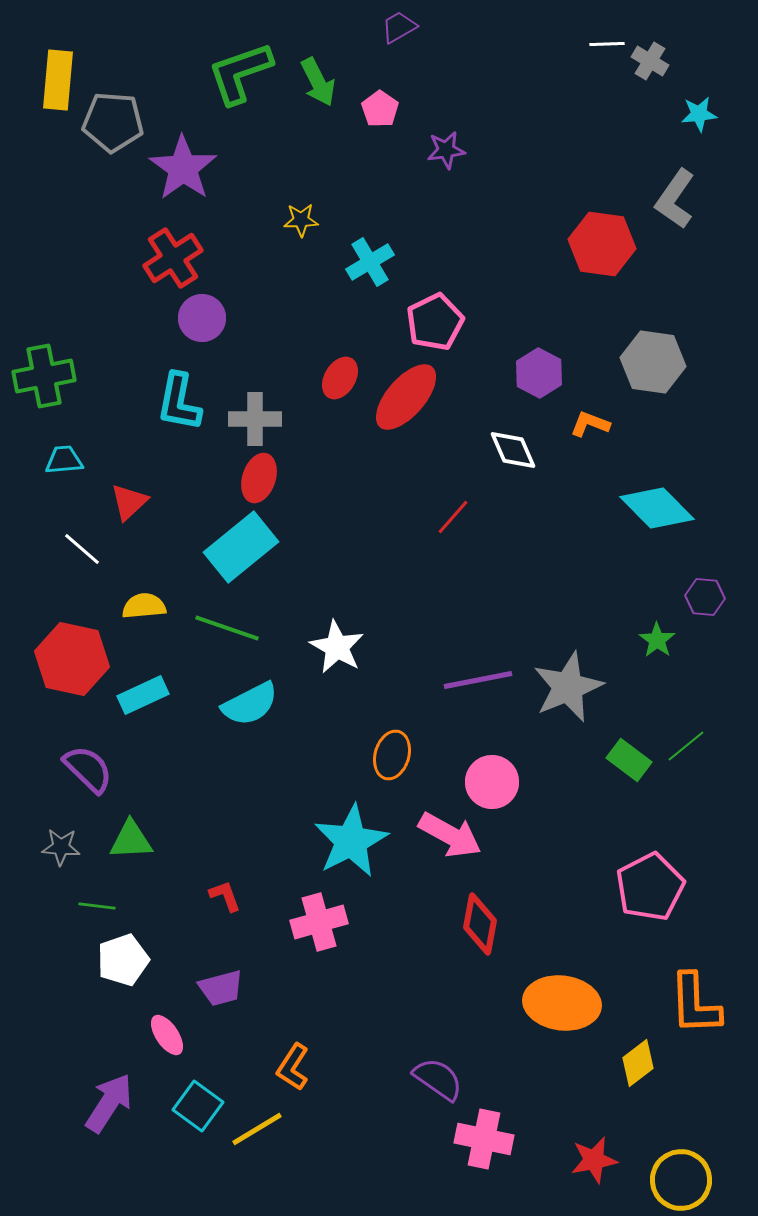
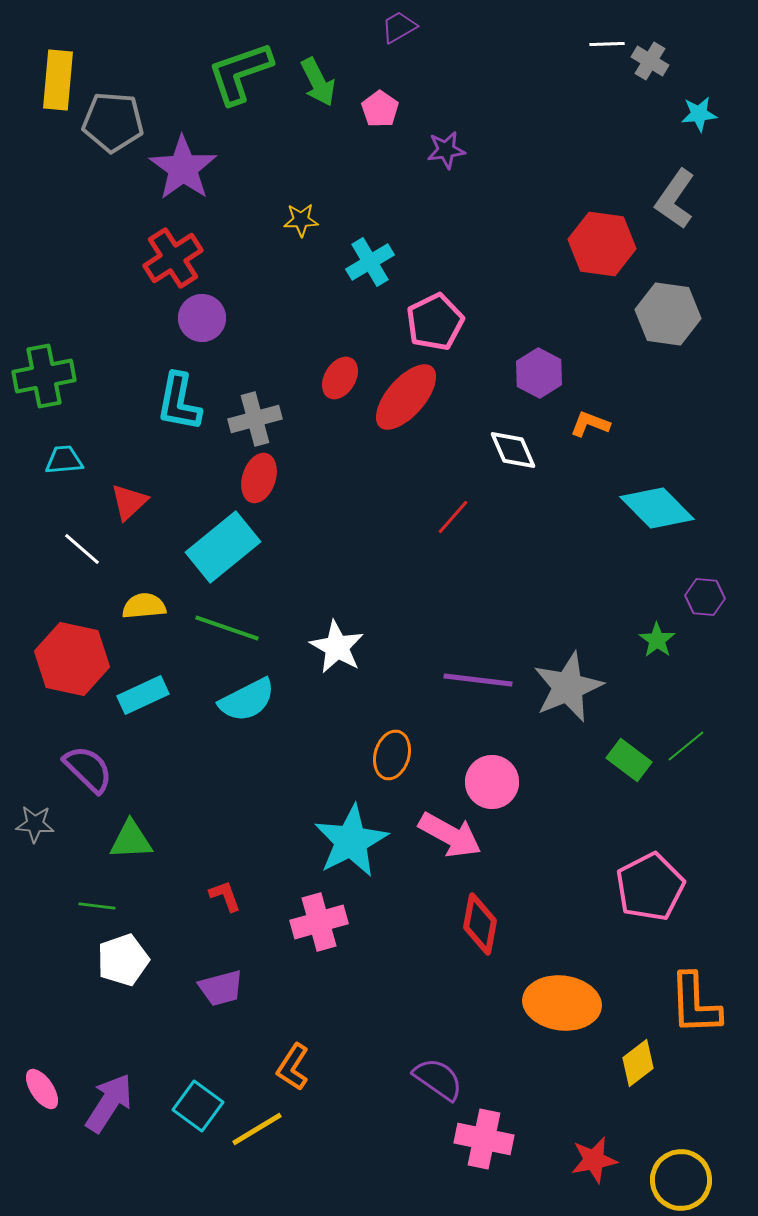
gray hexagon at (653, 362): moved 15 px right, 48 px up
gray cross at (255, 419): rotated 15 degrees counterclockwise
cyan rectangle at (241, 547): moved 18 px left
purple line at (478, 680): rotated 18 degrees clockwise
cyan semicircle at (250, 704): moved 3 px left, 4 px up
gray star at (61, 847): moved 26 px left, 23 px up
pink ellipse at (167, 1035): moved 125 px left, 54 px down
